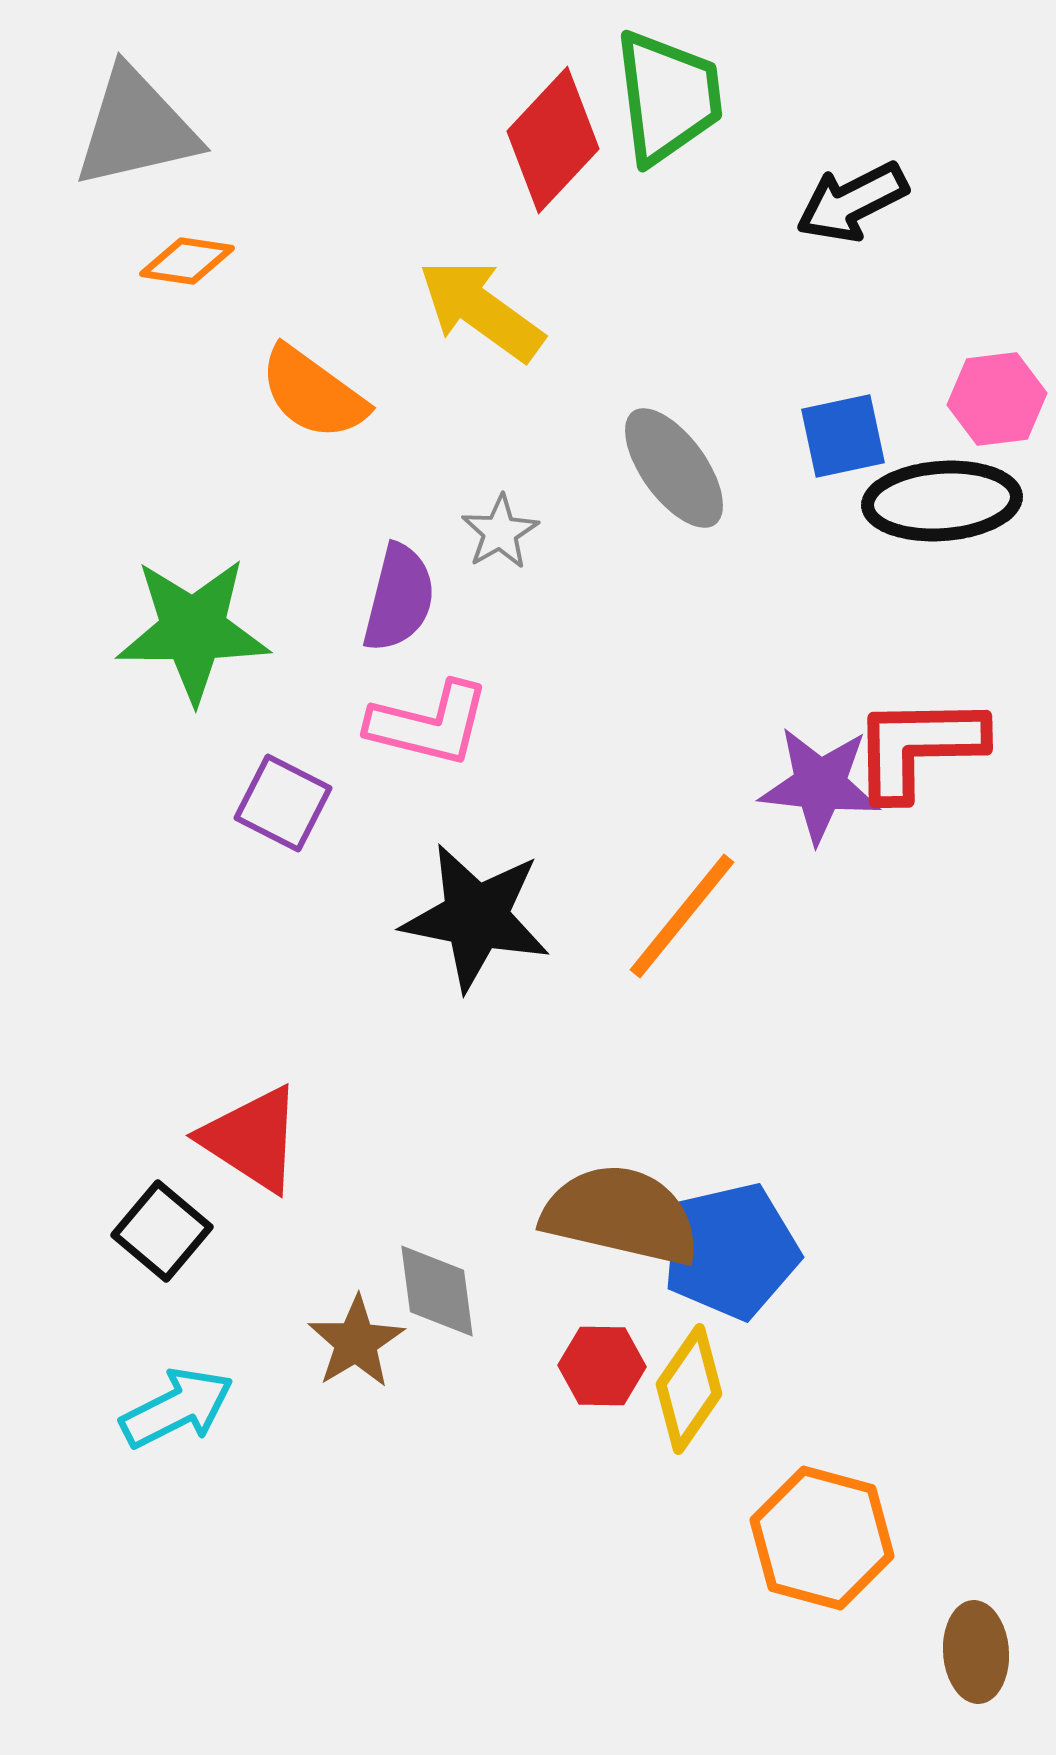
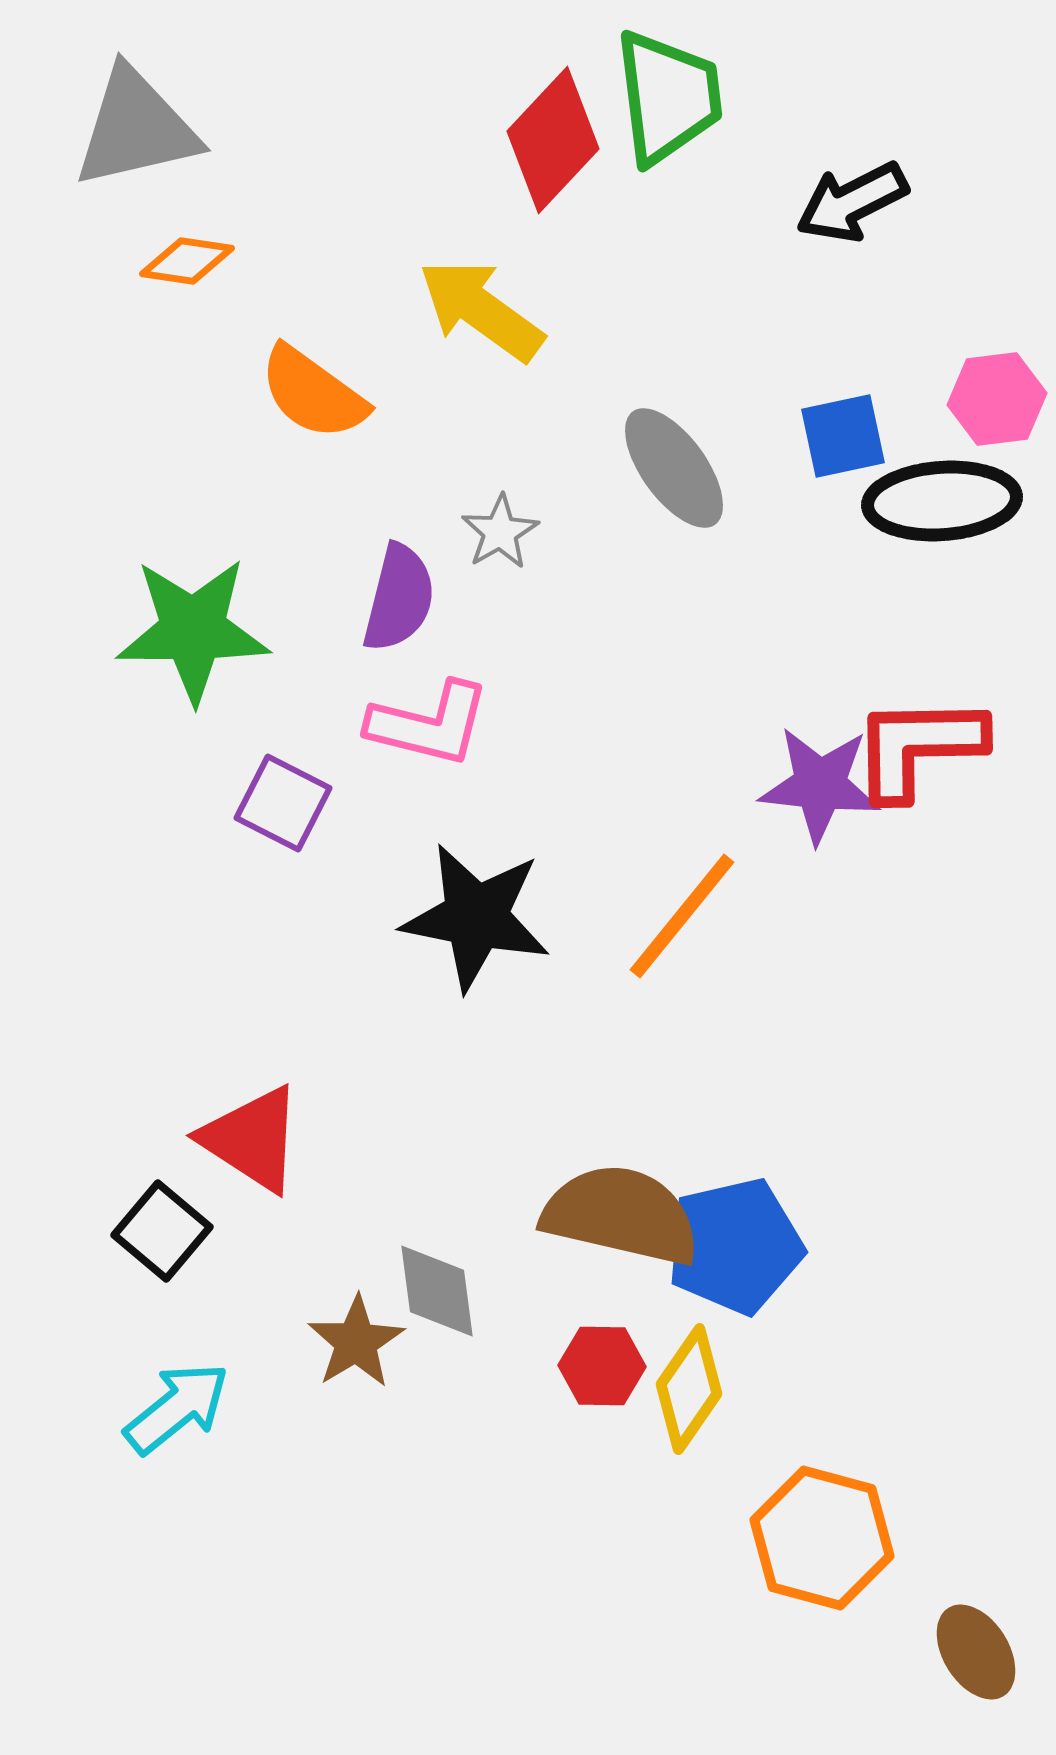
blue pentagon: moved 4 px right, 5 px up
cyan arrow: rotated 12 degrees counterclockwise
brown ellipse: rotated 28 degrees counterclockwise
